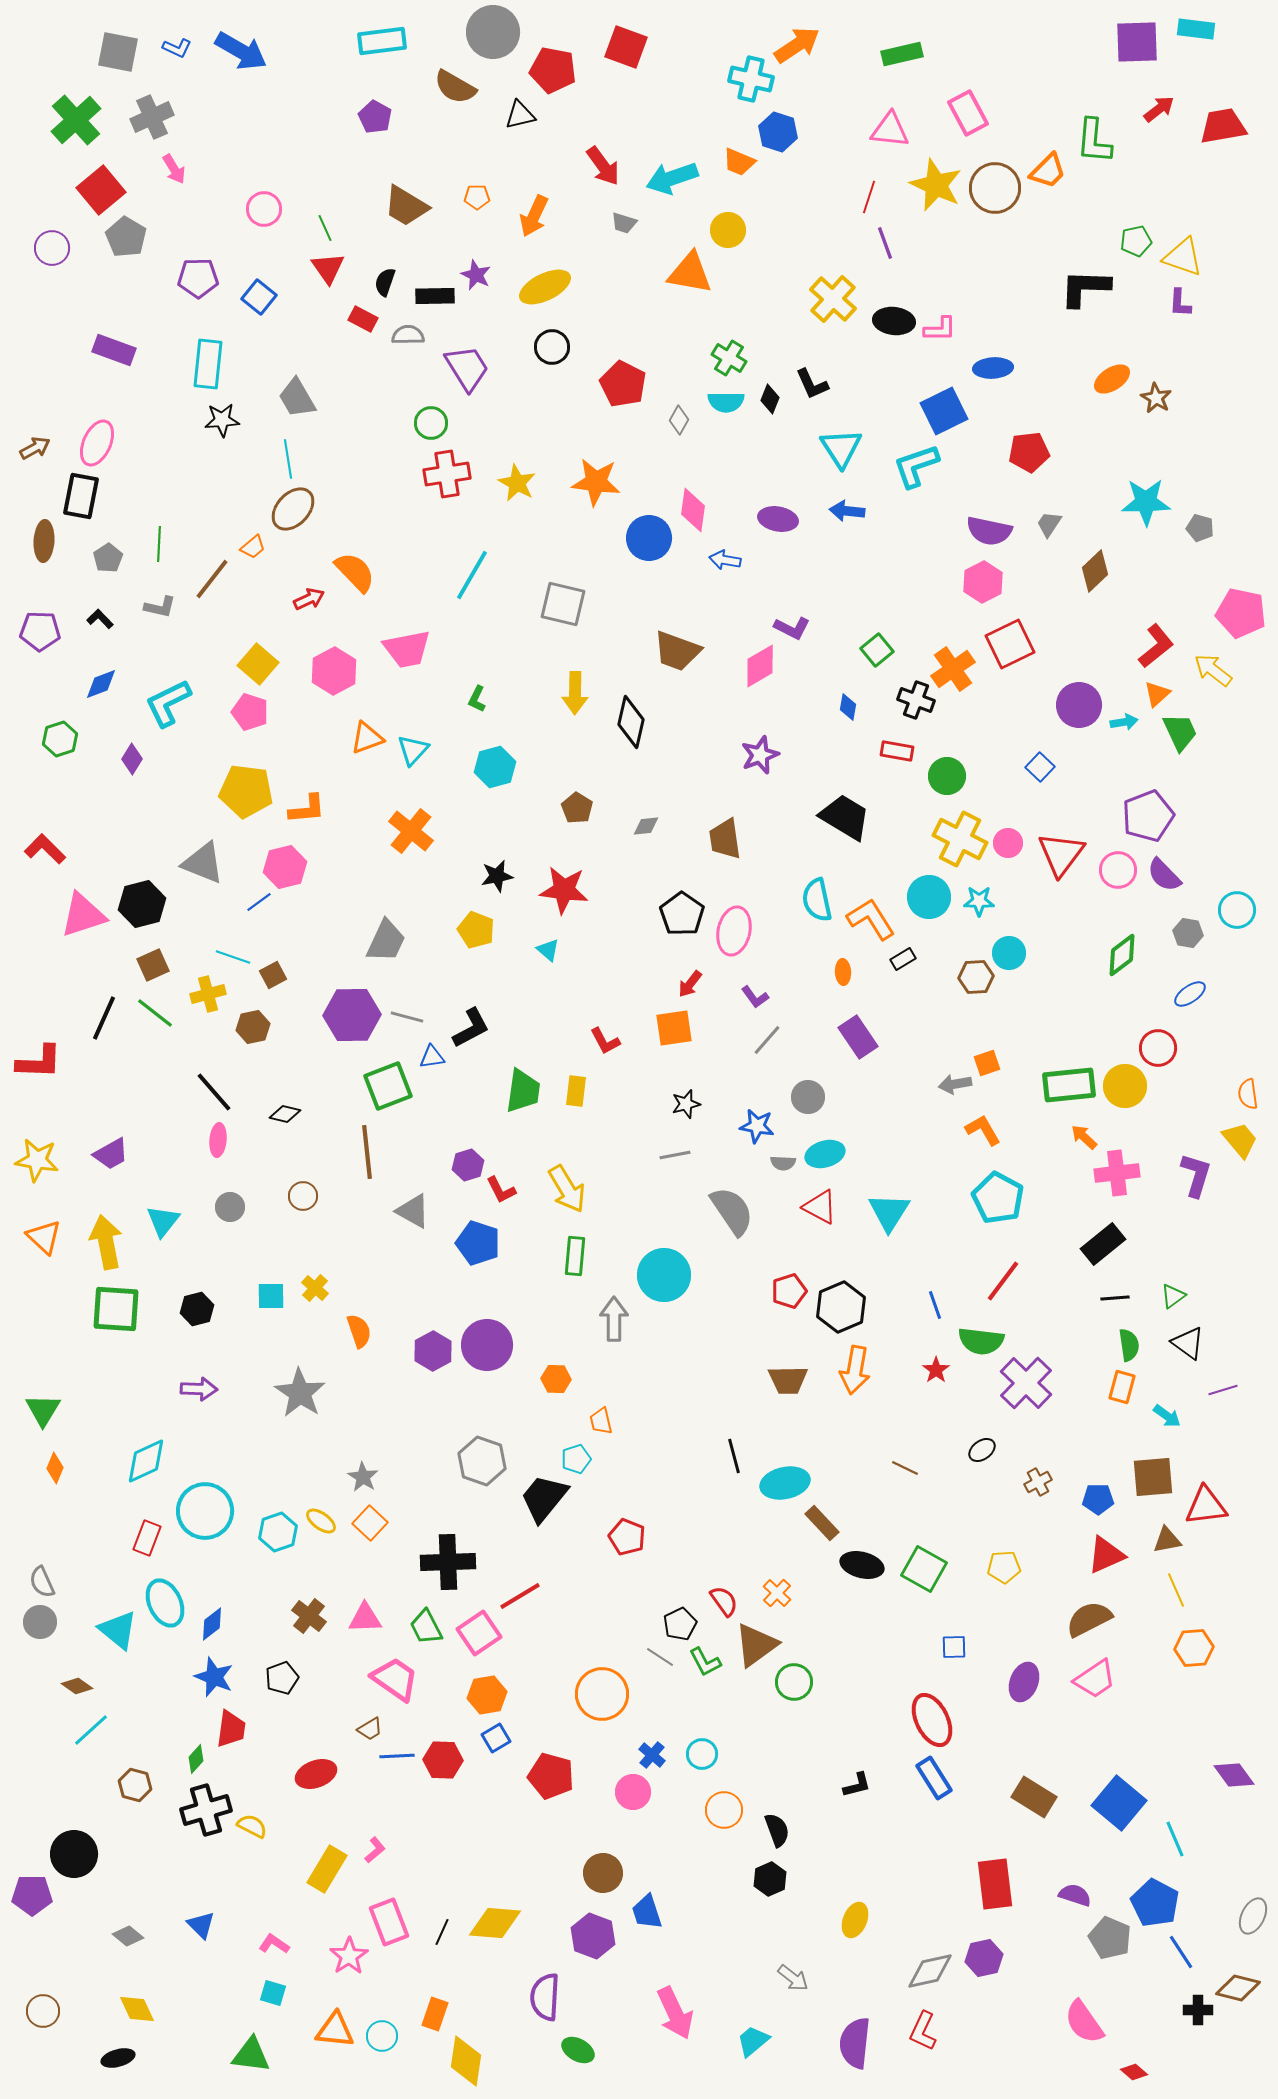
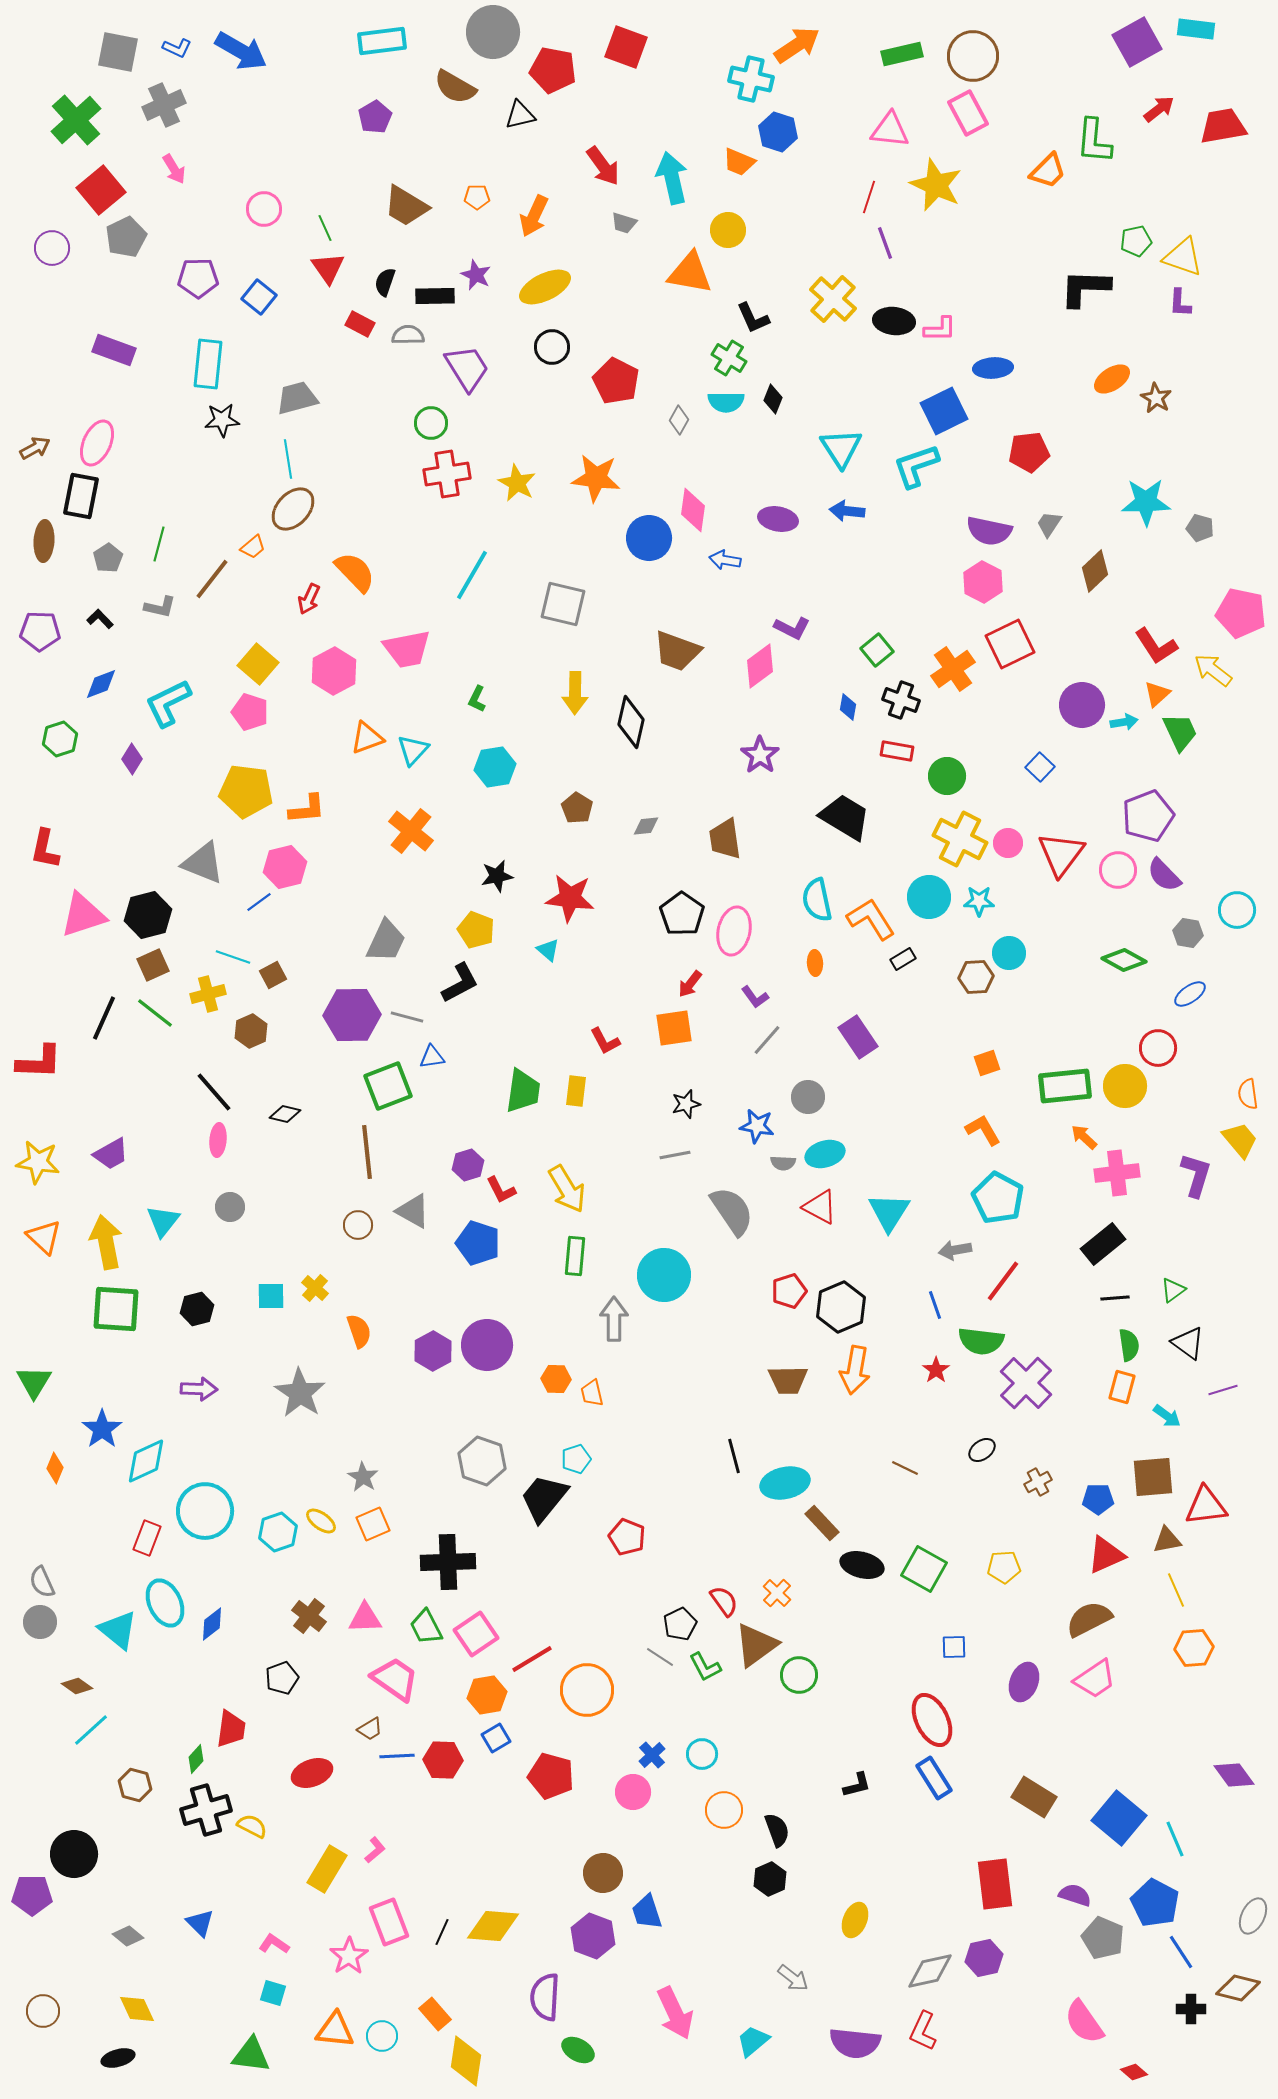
purple square at (1137, 42): rotated 27 degrees counterclockwise
gray cross at (152, 117): moved 12 px right, 12 px up
purple pentagon at (375, 117): rotated 12 degrees clockwise
cyan arrow at (672, 178): rotated 96 degrees clockwise
brown circle at (995, 188): moved 22 px left, 132 px up
gray pentagon at (126, 237): rotated 15 degrees clockwise
red rectangle at (363, 319): moved 3 px left, 5 px down
red pentagon at (623, 384): moved 7 px left, 3 px up
black L-shape at (812, 384): moved 59 px left, 66 px up
gray trapezoid at (297, 398): rotated 105 degrees clockwise
black diamond at (770, 399): moved 3 px right
orange star at (596, 482): moved 4 px up
green line at (159, 544): rotated 12 degrees clockwise
pink hexagon at (983, 582): rotated 6 degrees counterclockwise
red arrow at (309, 599): rotated 140 degrees clockwise
red L-shape at (1156, 646): rotated 96 degrees clockwise
pink diamond at (760, 666): rotated 6 degrees counterclockwise
black cross at (916, 700): moved 15 px left
purple circle at (1079, 705): moved 3 px right
purple star at (760, 755): rotated 15 degrees counterclockwise
cyan hexagon at (495, 767): rotated 6 degrees clockwise
red L-shape at (45, 849): rotated 123 degrees counterclockwise
red star at (564, 890): moved 6 px right, 8 px down
black hexagon at (142, 904): moved 6 px right, 11 px down
green diamond at (1122, 955): moved 2 px right, 5 px down; rotated 66 degrees clockwise
orange ellipse at (843, 972): moved 28 px left, 9 px up
brown hexagon at (253, 1027): moved 2 px left, 4 px down; rotated 12 degrees counterclockwise
black L-shape at (471, 1028): moved 11 px left, 45 px up
gray arrow at (955, 1084): moved 166 px down
green rectangle at (1069, 1085): moved 4 px left, 1 px down
yellow star at (37, 1160): moved 1 px right, 2 px down
brown circle at (303, 1196): moved 55 px right, 29 px down
green triangle at (1173, 1296): moved 6 px up
green triangle at (43, 1410): moved 9 px left, 28 px up
orange trapezoid at (601, 1421): moved 9 px left, 28 px up
orange square at (370, 1523): moved 3 px right, 1 px down; rotated 24 degrees clockwise
red line at (520, 1596): moved 12 px right, 63 px down
pink square at (479, 1633): moved 3 px left, 1 px down
green L-shape at (705, 1662): moved 5 px down
blue star at (214, 1677): moved 112 px left, 248 px up; rotated 15 degrees clockwise
green circle at (794, 1682): moved 5 px right, 7 px up
orange circle at (602, 1694): moved 15 px left, 4 px up
blue cross at (652, 1755): rotated 8 degrees clockwise
red ellipse at (316, 1774): moved 4 px left, 1 px up
blue square at (1119, 1803): moved 15 px down
yellow diamond at (495, 1923): moved 2 px left, 3 px down
blue triangle at (201, 1925): moved 1 px left, 2 px up
gray pentagon at (1110, 1938): moved 7 px left
black cross at (1198, 2010): moved 7 px left, 1 px up
orange rectangle at (435, 2014): rotated 60 degrees counterclockwise
purple semicircle at (855, 2043): rotated 90 degrees counterclockwise
